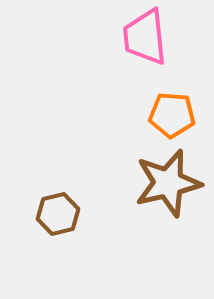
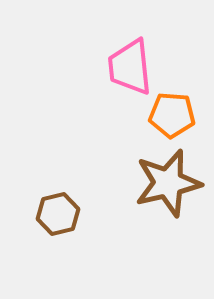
pink trapezoid: moved 15 px left, 30 px down
